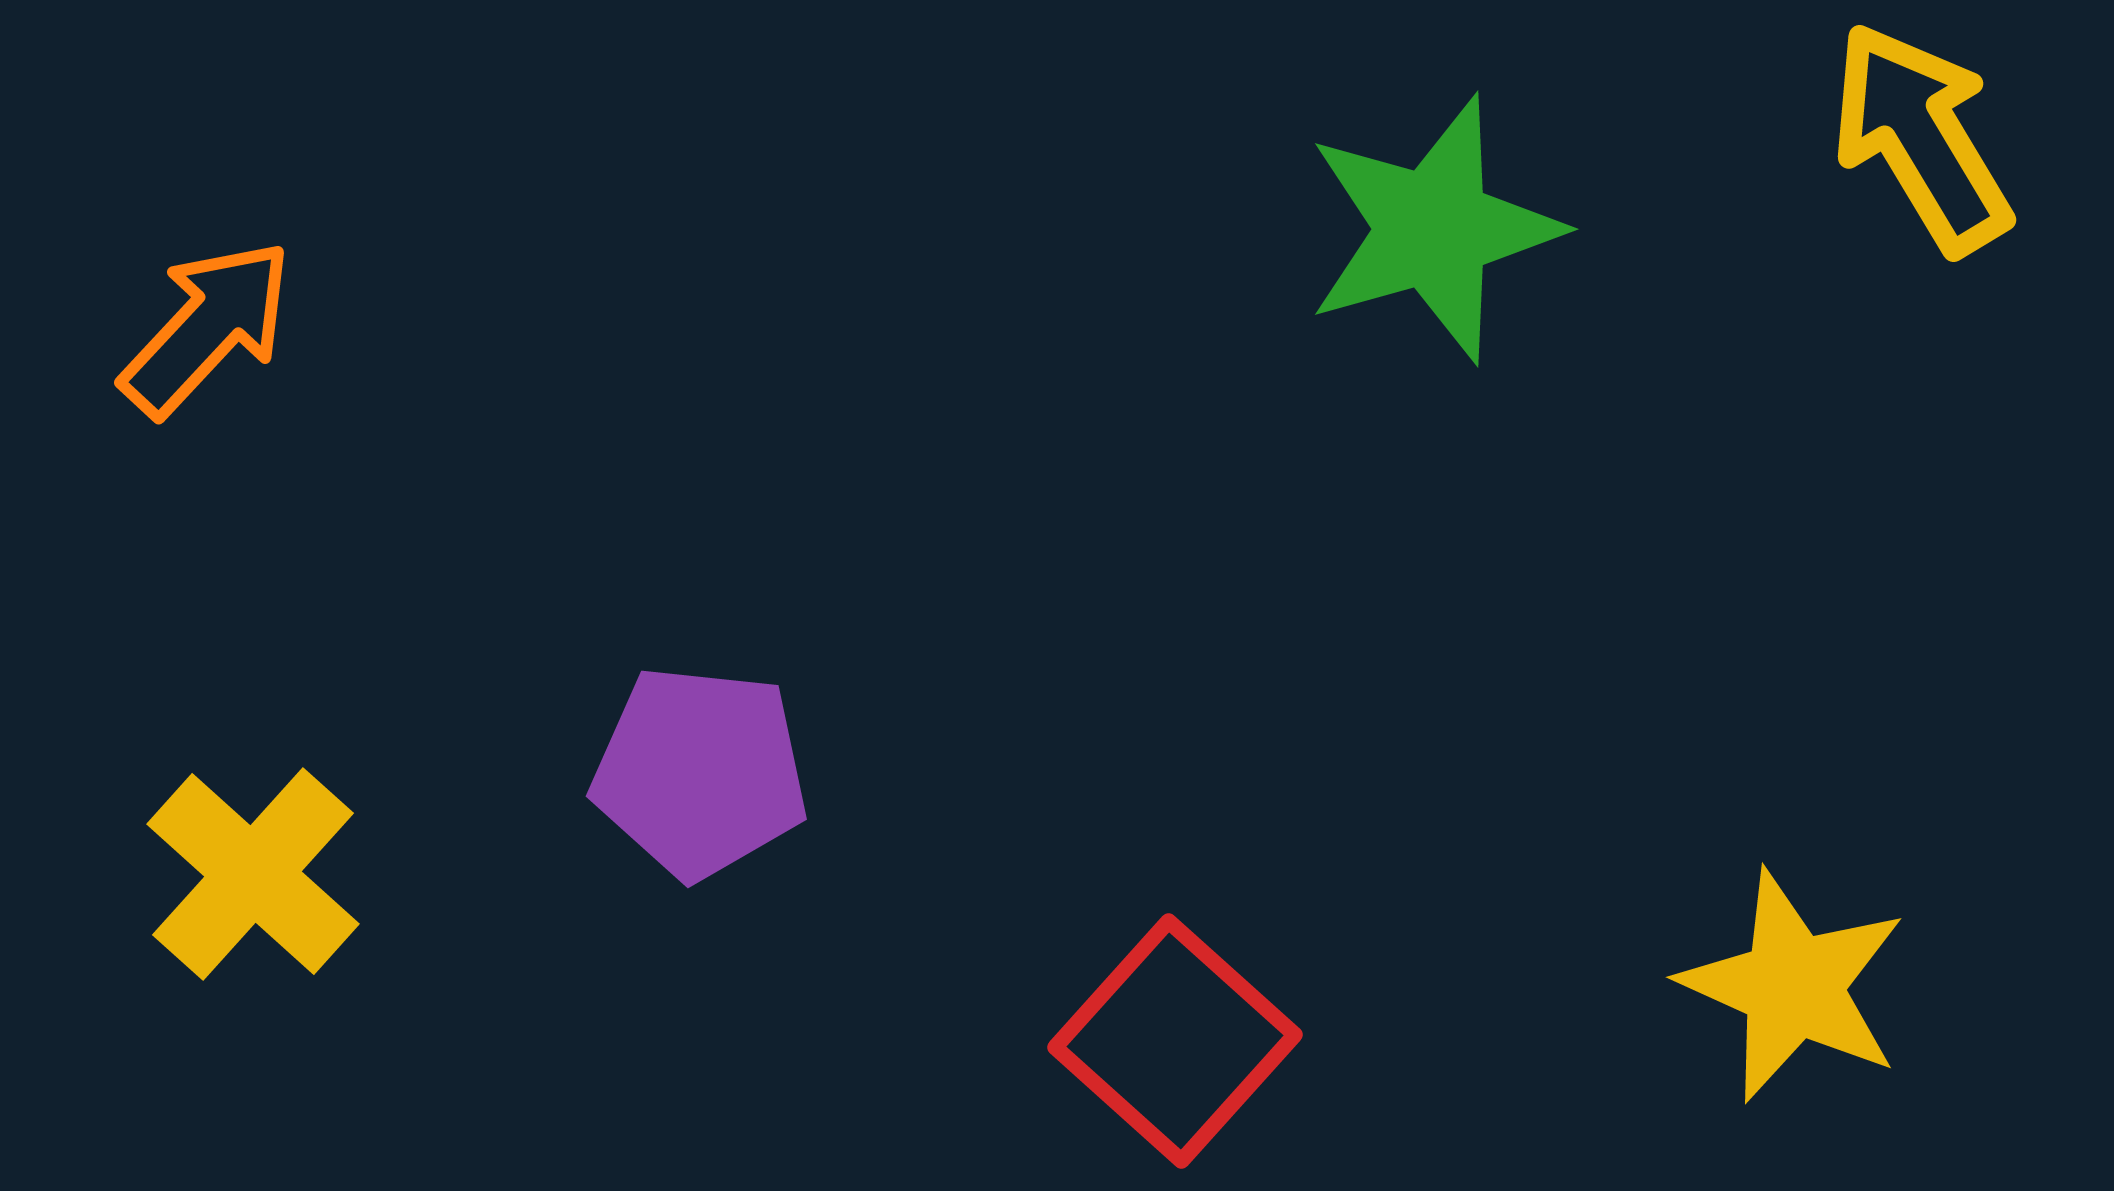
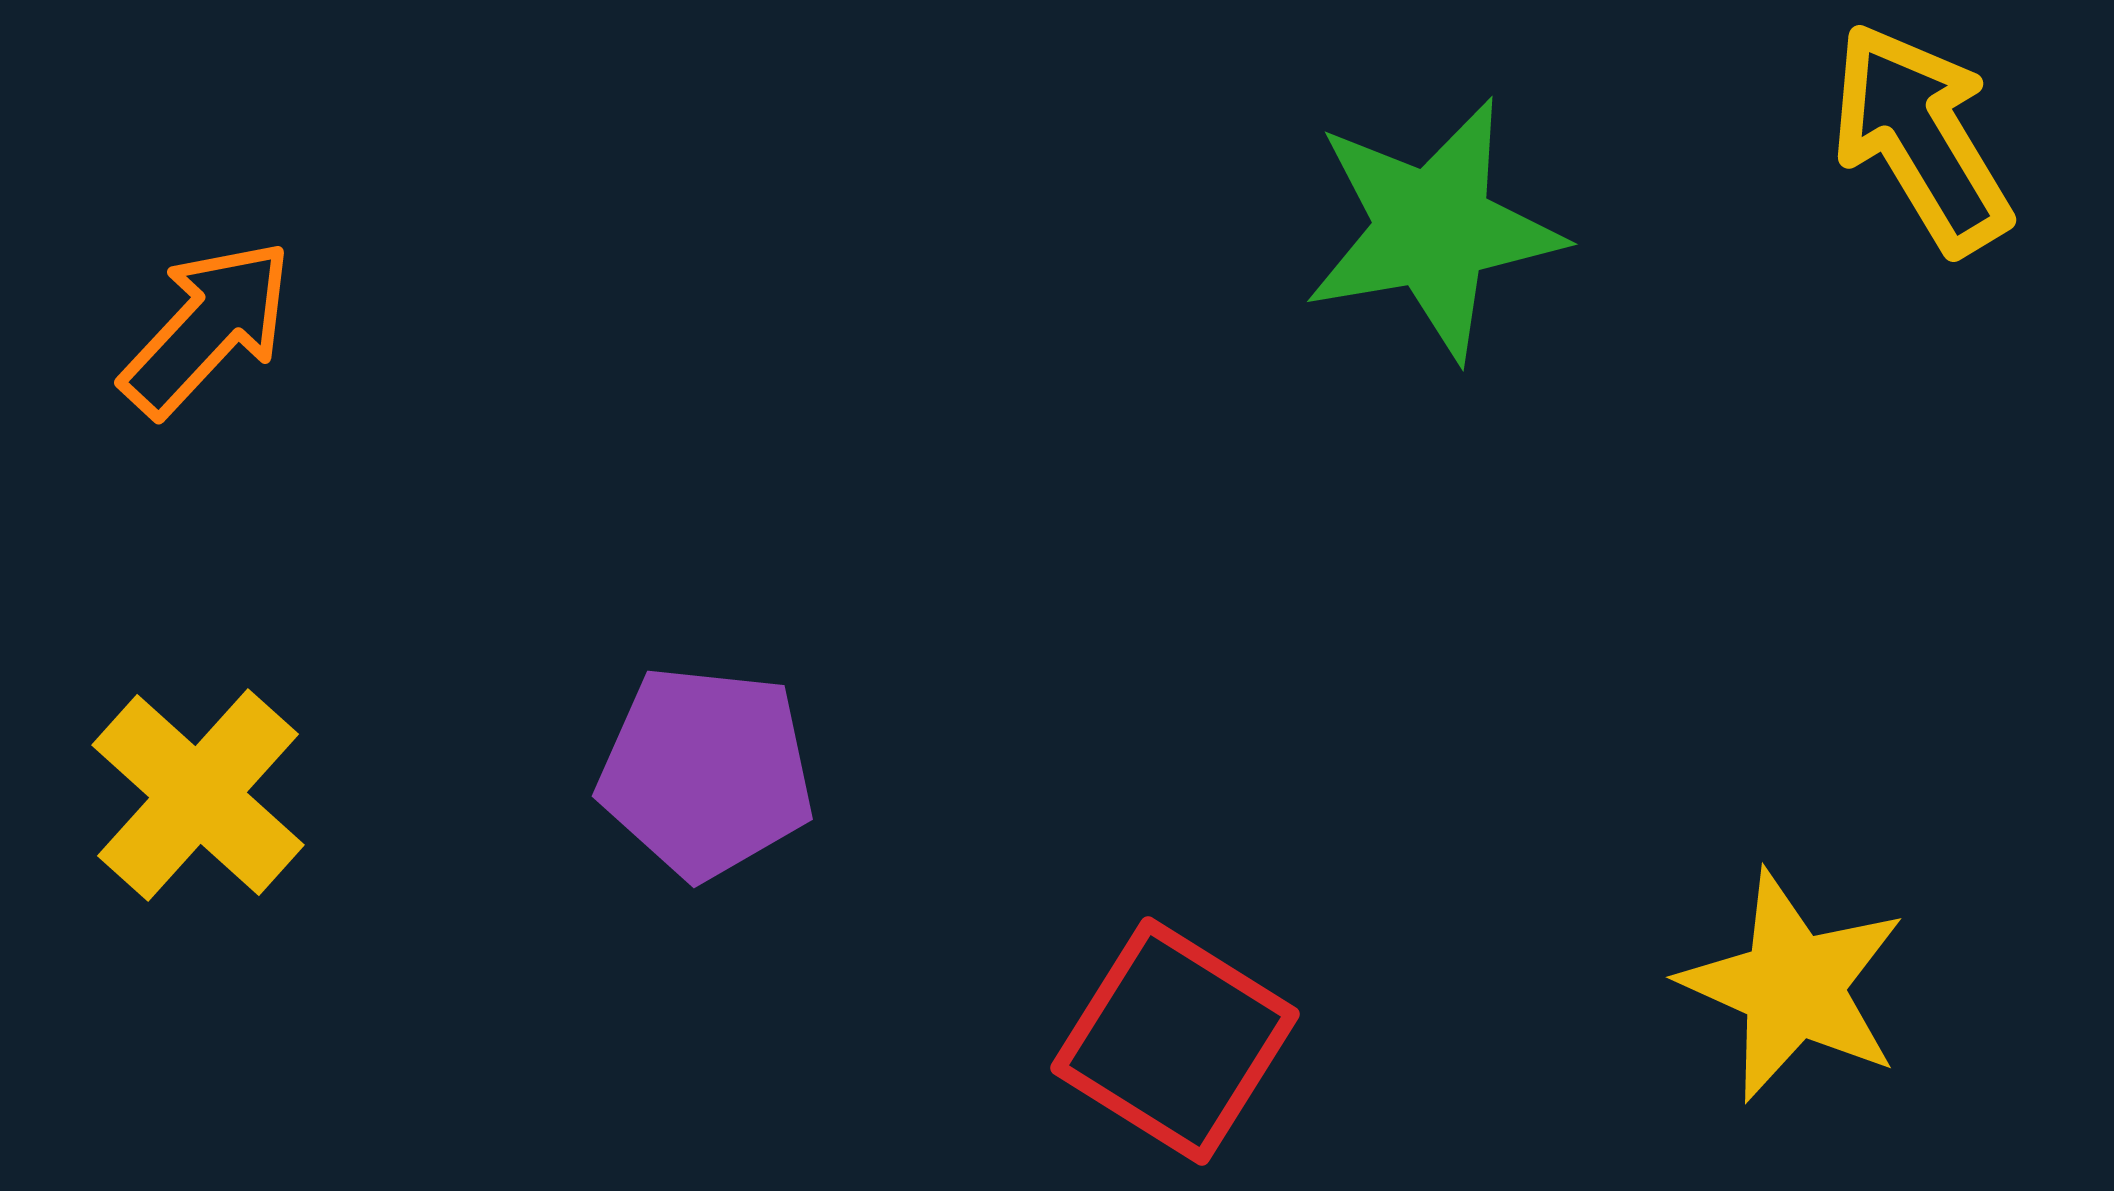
green star: rotated 6 degrees clockwise
purple pentagon: moved 6 px right
yellow cross: moved 55 px left, 79 px up
red square: rotated 10 degrees counterclockwise
